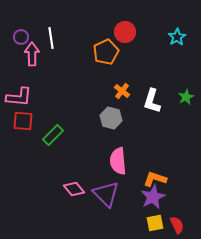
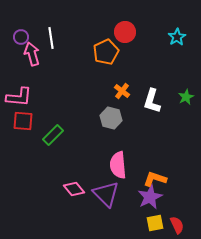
pink arrow: rotated 15 degrees counterclockwise
pink semicircle: moved 4 px down
purple star: moved 3 px left
